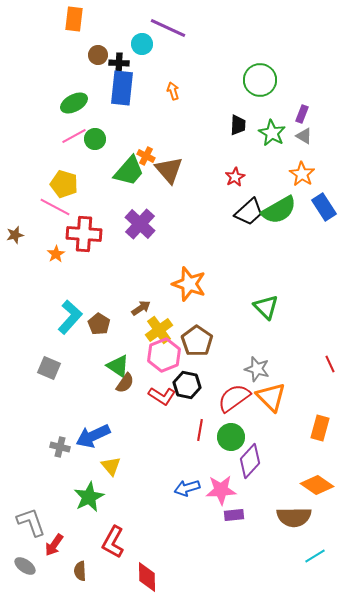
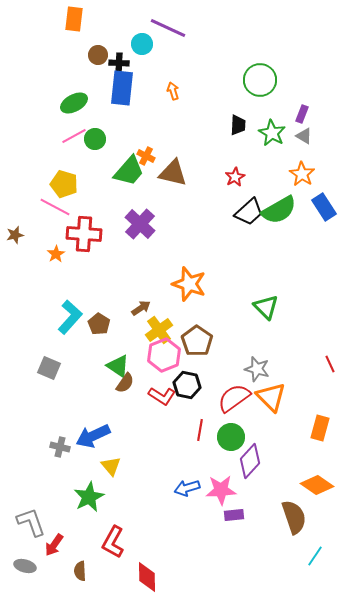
brown triangle at (169, 170): moved 4 px right, 3 px down; rotated 36 degrees counterclockwise
brown semicircle at (294, 517): rotated 108 degrees counterclockwise
cyan line at (315, 556): rotated 25 degrees counterclockwise
gray ellipse at (25, 566): rotated 20 degrees counterclockwise
